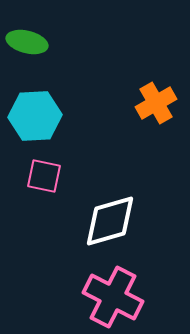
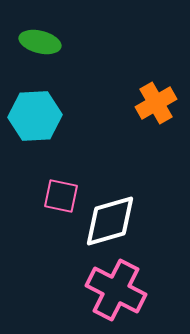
green ellipse: moved 13 px right
pink square: moved 17 px right, 20 px down
pink cross: moved 3 px right, 7 px up
